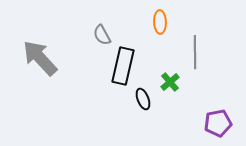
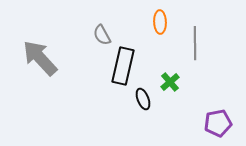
gray line: moved 9 px up
